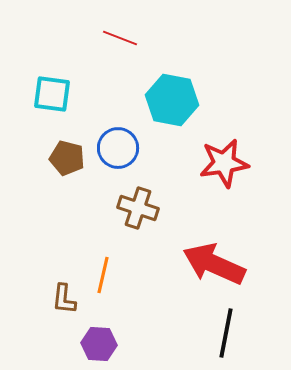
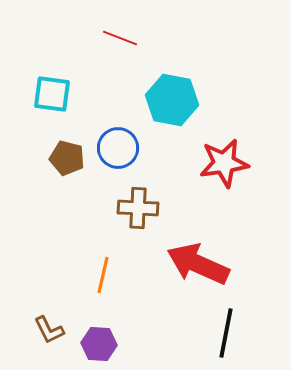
brown cross: rotated 15 degrees counterclockwise
red arrow: moved 16 px left
brown L-shape: moved 15 px left, 31 px down; rotated 32 degrees counterclockwise
